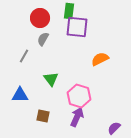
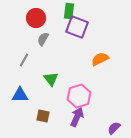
red circle: moved 4 px left
purple square: rotated 15 degrees clockwise
gray line: moved 4 px down
pink hexagon: rotated 25 degrees clockwise
